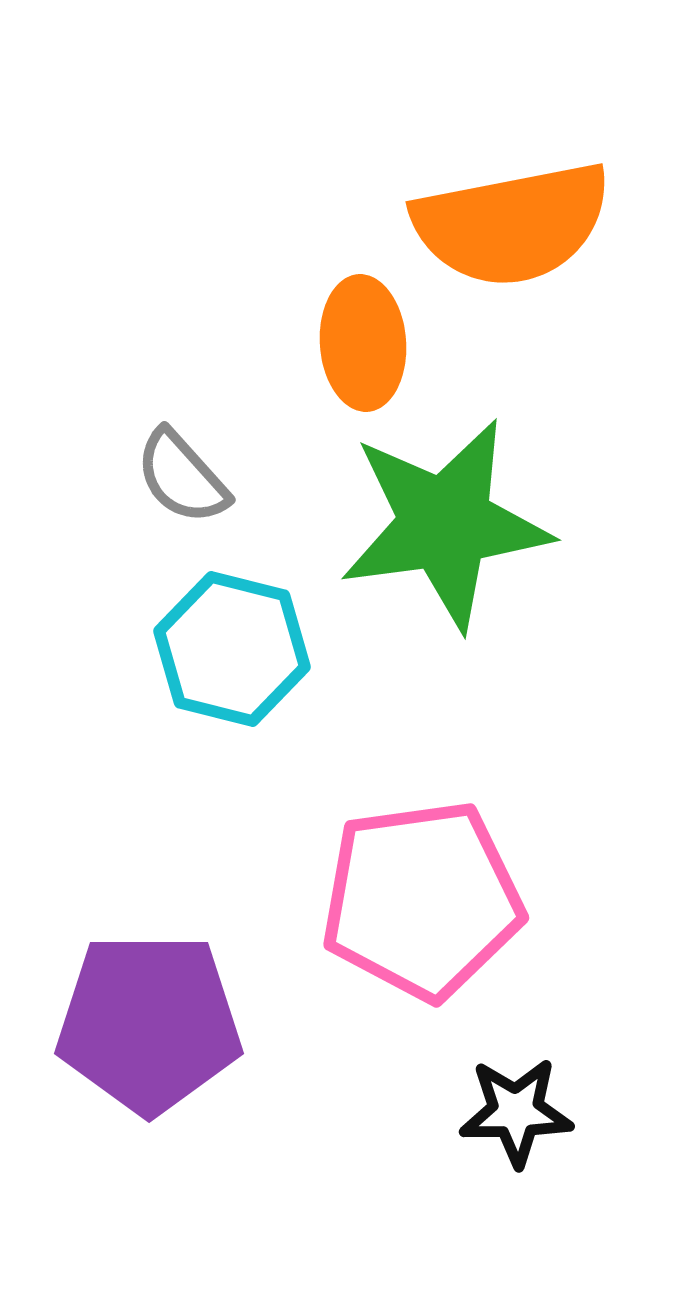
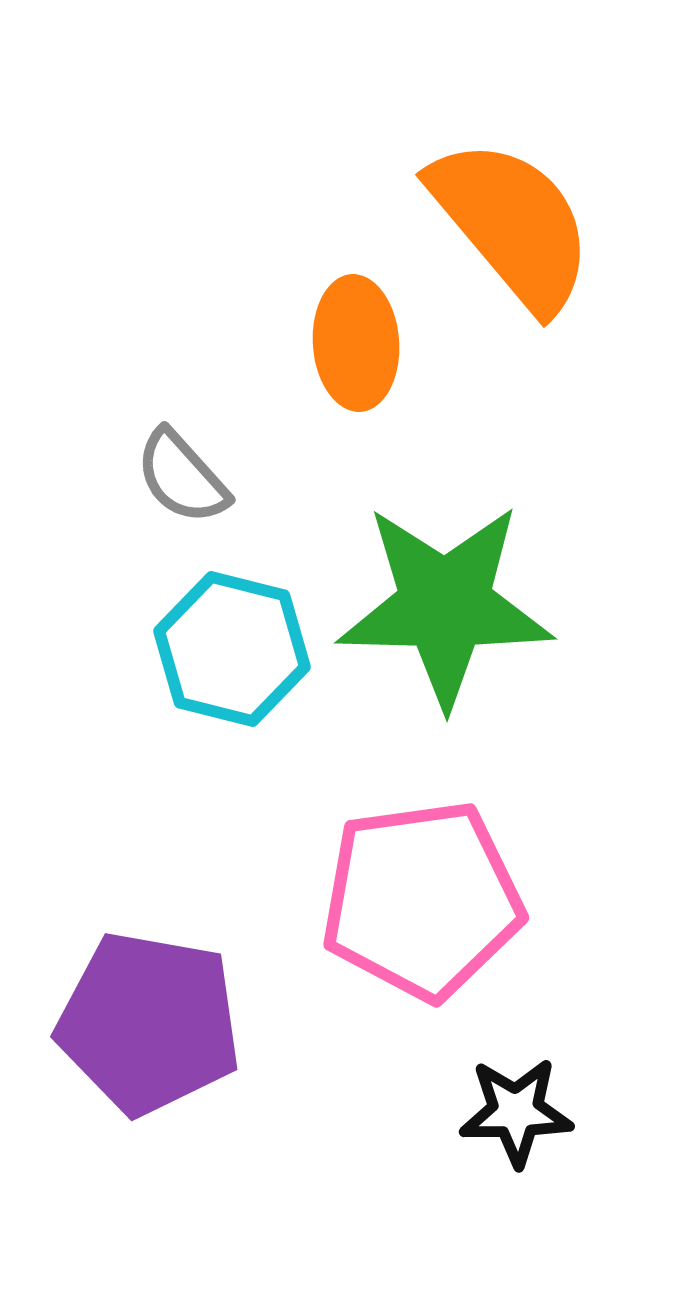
orange semicircle: rotated 119 degrees counterclockwise
orange ellipse: moved 7 px left
green star: moved 81 px down; rotated 9 degrees clockwise
purple pentagon: rotated 10 degrees clockwise
